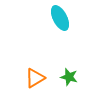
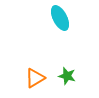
green star: moved 2 px left, 1 px up
